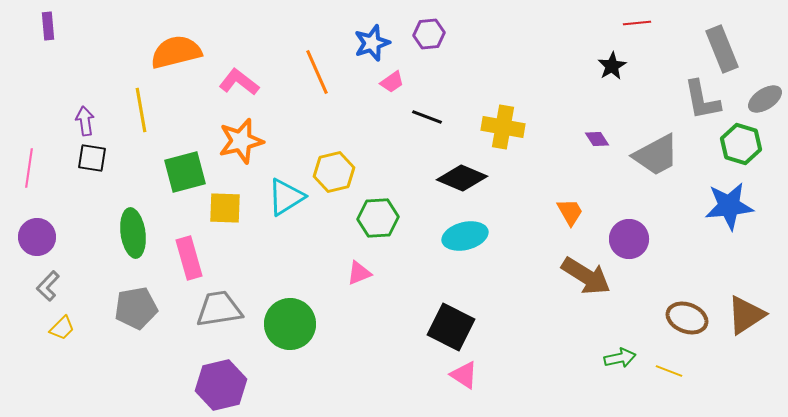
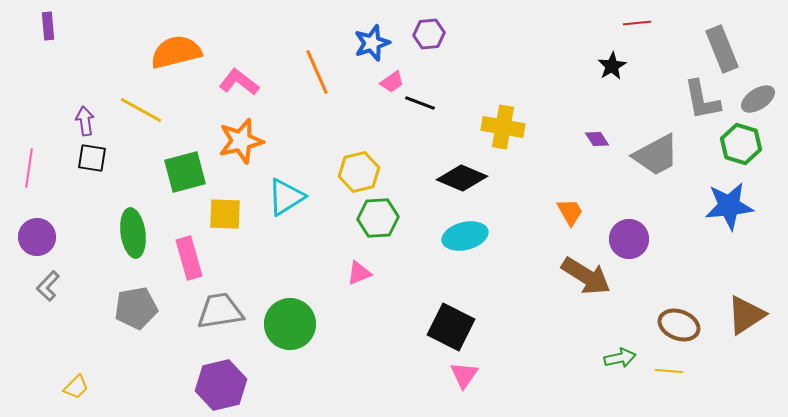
gray ellipse at (765, 99): moved 7 px left
yellow line at (141, 110): rotated 51 degrees counterclockwise
black line at (427, 117): moved 7 px left, 14 px up
yellow hexagon at (334, 172): moved 25 px right
yellow square at (225, 208): moved 6 px down
gray trapezoid at (219, 309): moved 1 px right, 2 px down
brown ellipse at (687, 318): moved 8 px left, 7 px down
yellow trapezoid at (62, 328): moved 14 px right, 59 px down
yellow line at (669, 371): rotated 16 degrees counterclockwise
pink triangle at (464, 375): rotated 32 degrees clockwise
